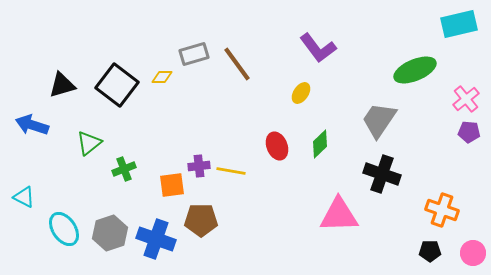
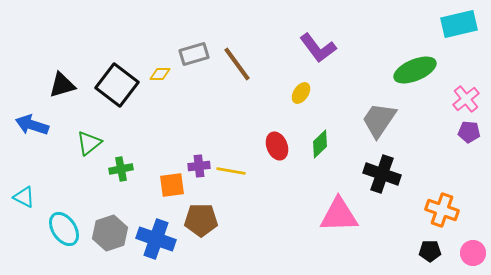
yellow diamond: moved 2 px left, 3 px up
green cross: moved 3 px left; rotated 10 degrees clockwise
